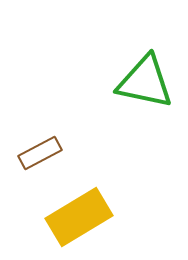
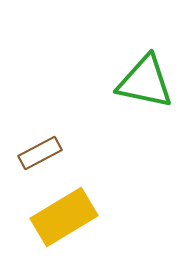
yellow rectangle: moved 15 px left
